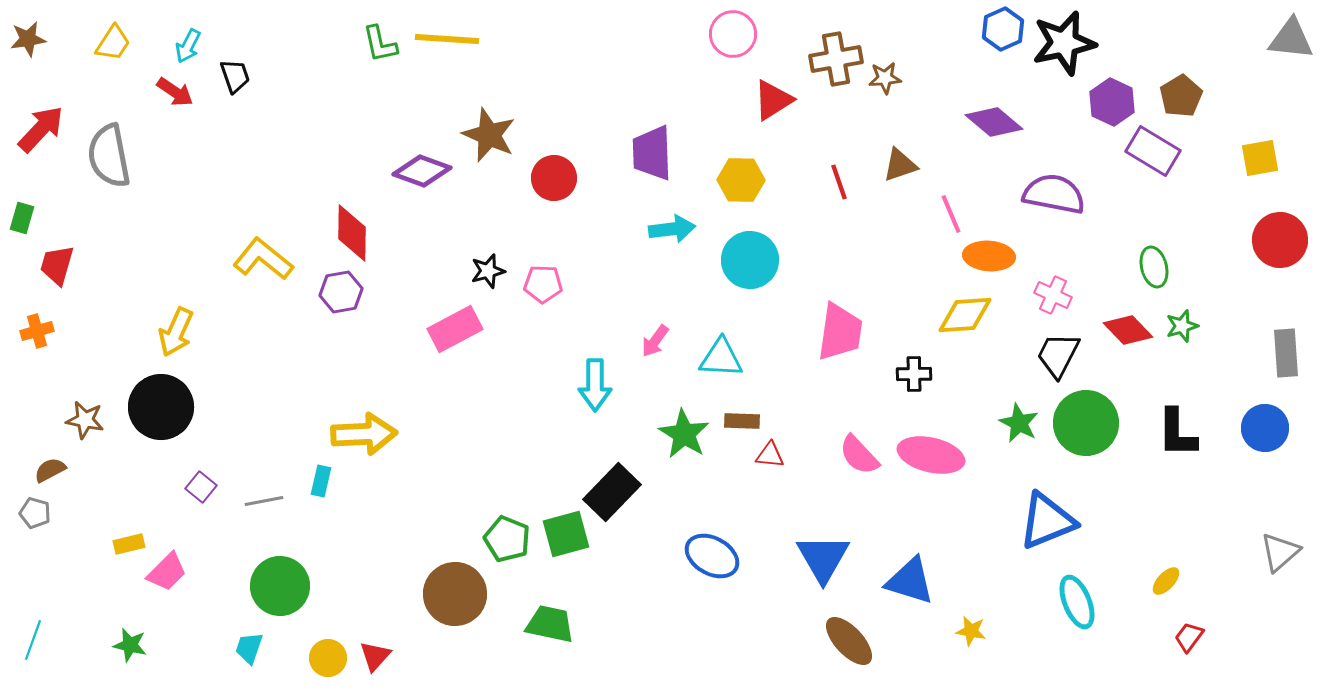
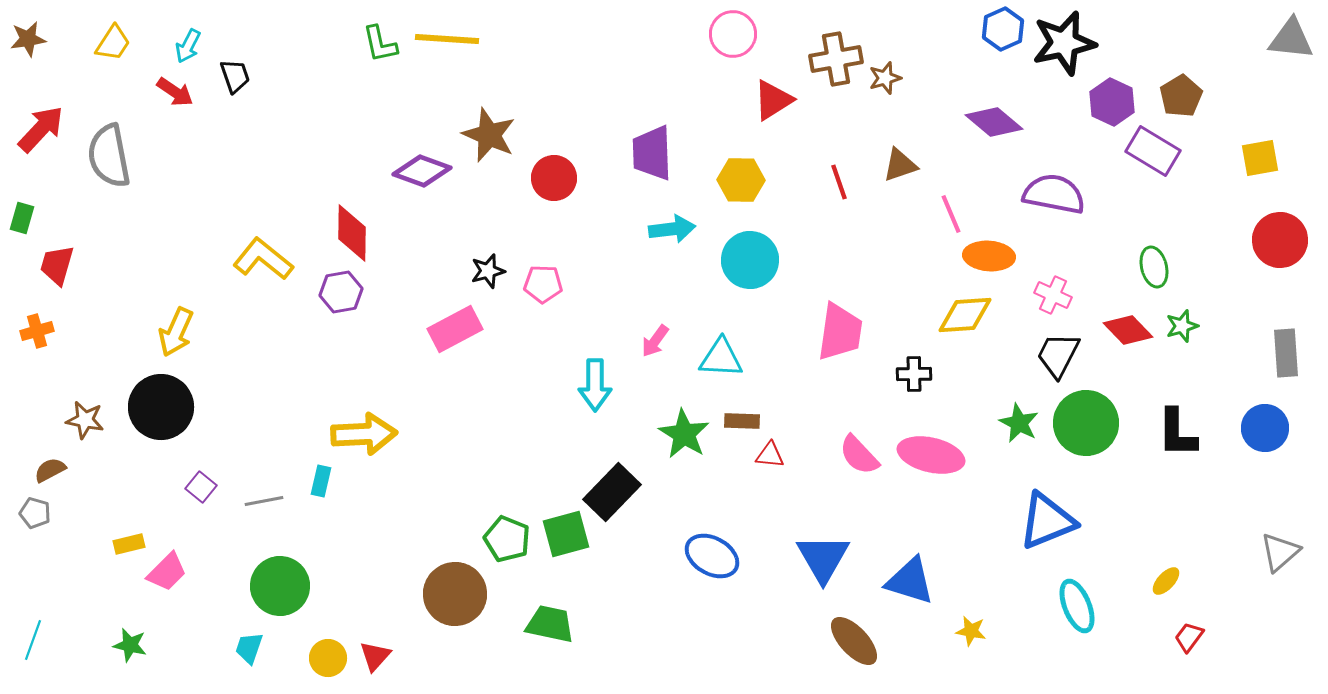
brown star at (885, 78): rotated 12 degrees counterclockwise
cyan ellipse at (1077, 602): moved 4 px down
brown ellipse at (849, 641): moved 5 px right
